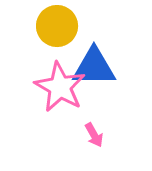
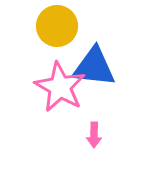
blue triangle: rotated 6 degrees clockwise
pink arrow: rotated 30 degrees clockwise
